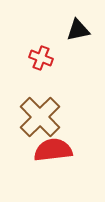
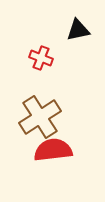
brown cross: rotated 12 degrees clockwise
